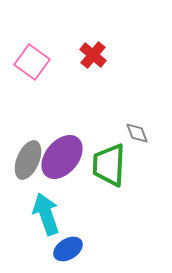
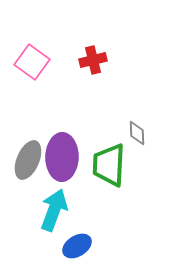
red cross: moved 5 px down; rotated 36 degrees clockwise
gray diamond: rotated 20 degrees clockwise
purple ellipse: rotated 39 degrees counterclockwise
cyan arrow: moved 8 px right, 4 px up; rotated 39 degrees clockwise
blue ellipse: moved 9 px right, 3 px up
